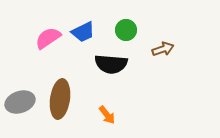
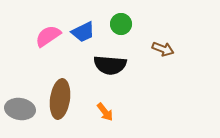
green circle: moved 5 px left, 6 px up
pink semicircle: moved 2 px up
brown arrow: rotated 40 degrees clockwise
black semicircle: moved 1 px left, 1 px down
gray ellipse: moved 7 px down; rotated 28 degrees clockwise
orange arrow: moved 2 px left, 3 px up
